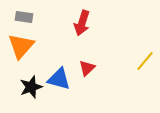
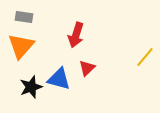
red arrow: moved 6 px left, 12 px down
yellow line: moved 4 px up
